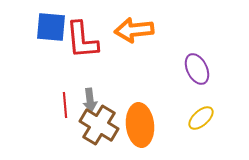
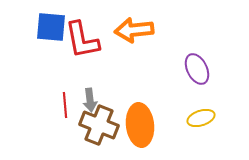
red L-shape: rotated 6 degrees counterclockwise
yellow ellipse: rotated 24 degrees clockwise
brown cross: rotated 9 degrees counterclockwise
